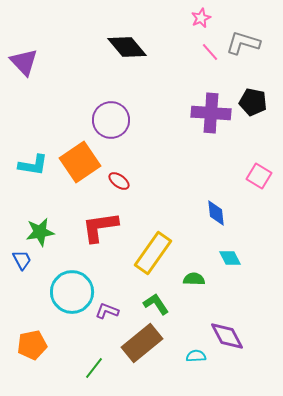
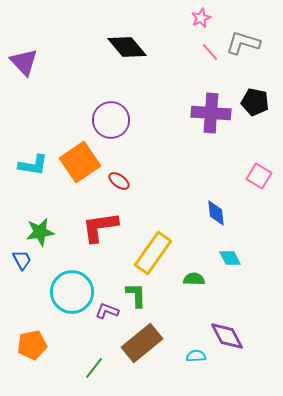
black pentagon: moved 2 px right
green L-shape: moved 20 px left, 9 px up; rotated 32 degrees clockwise
